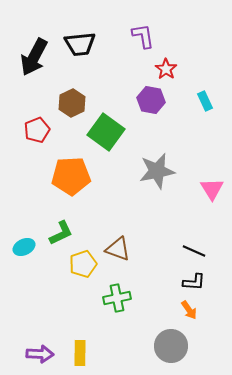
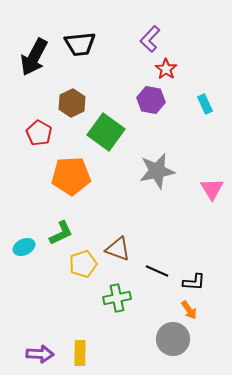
purple L-shape: moved 7 px right, 3 px down; rotated 128 degrees counterclockwise
cyan rectangle: moved 3 px down
red pentagon: moved 2 px right, 3 px down; rotated 20 degrees counterclockwise
black line: moved 37 px left, 20 px down
gray circle: moved 2 px right, 7 px up
